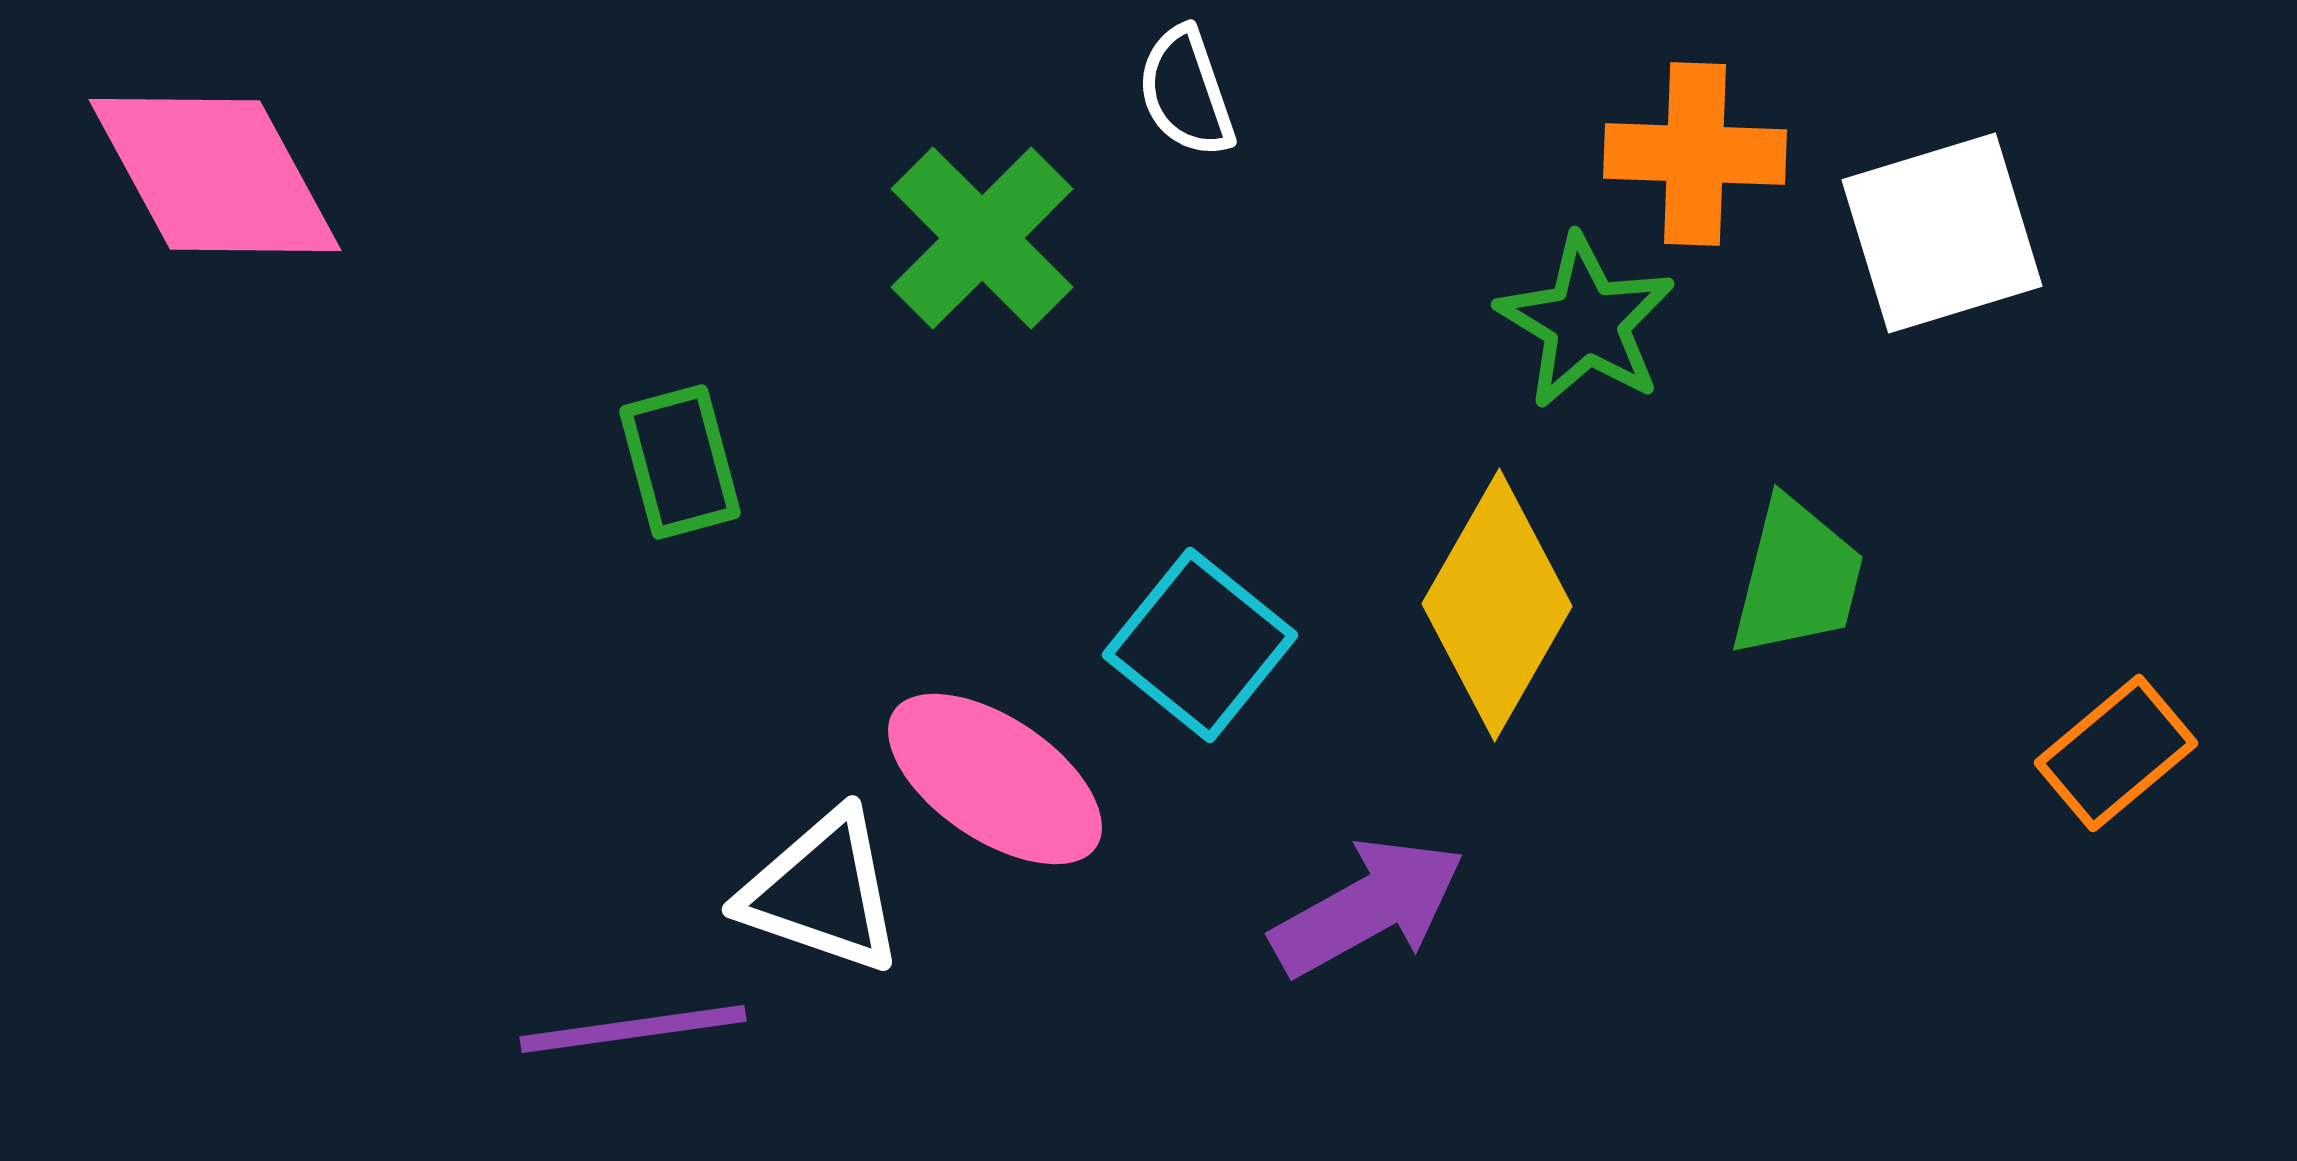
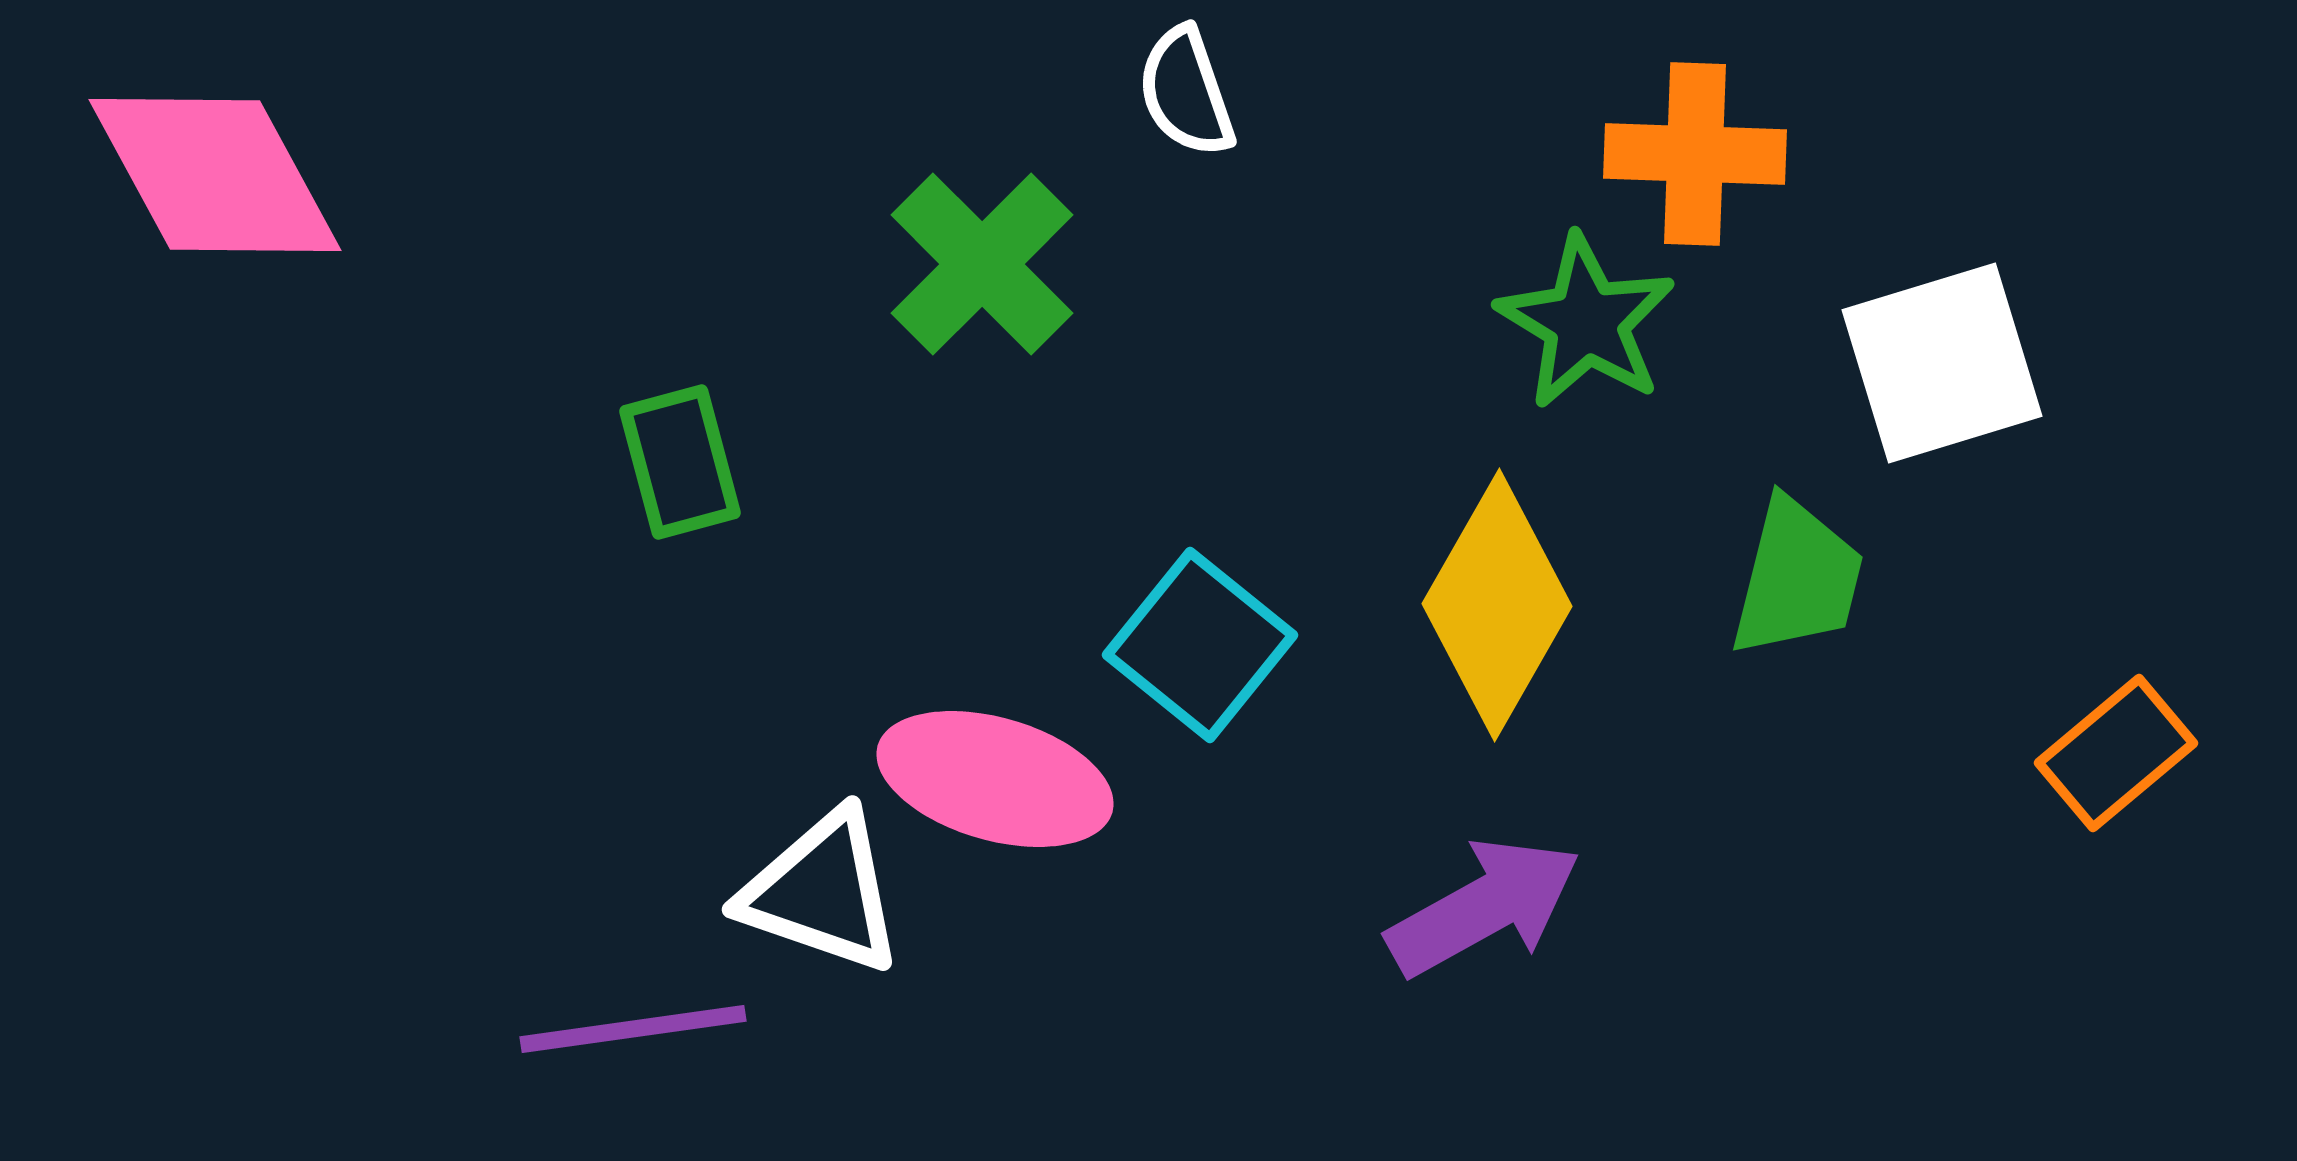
white square: moved 130 px down
green cross: moved 26 px down
pink ellipse: rotated 18 degrees counterclockwise
purple arrow: moved 116 px right
